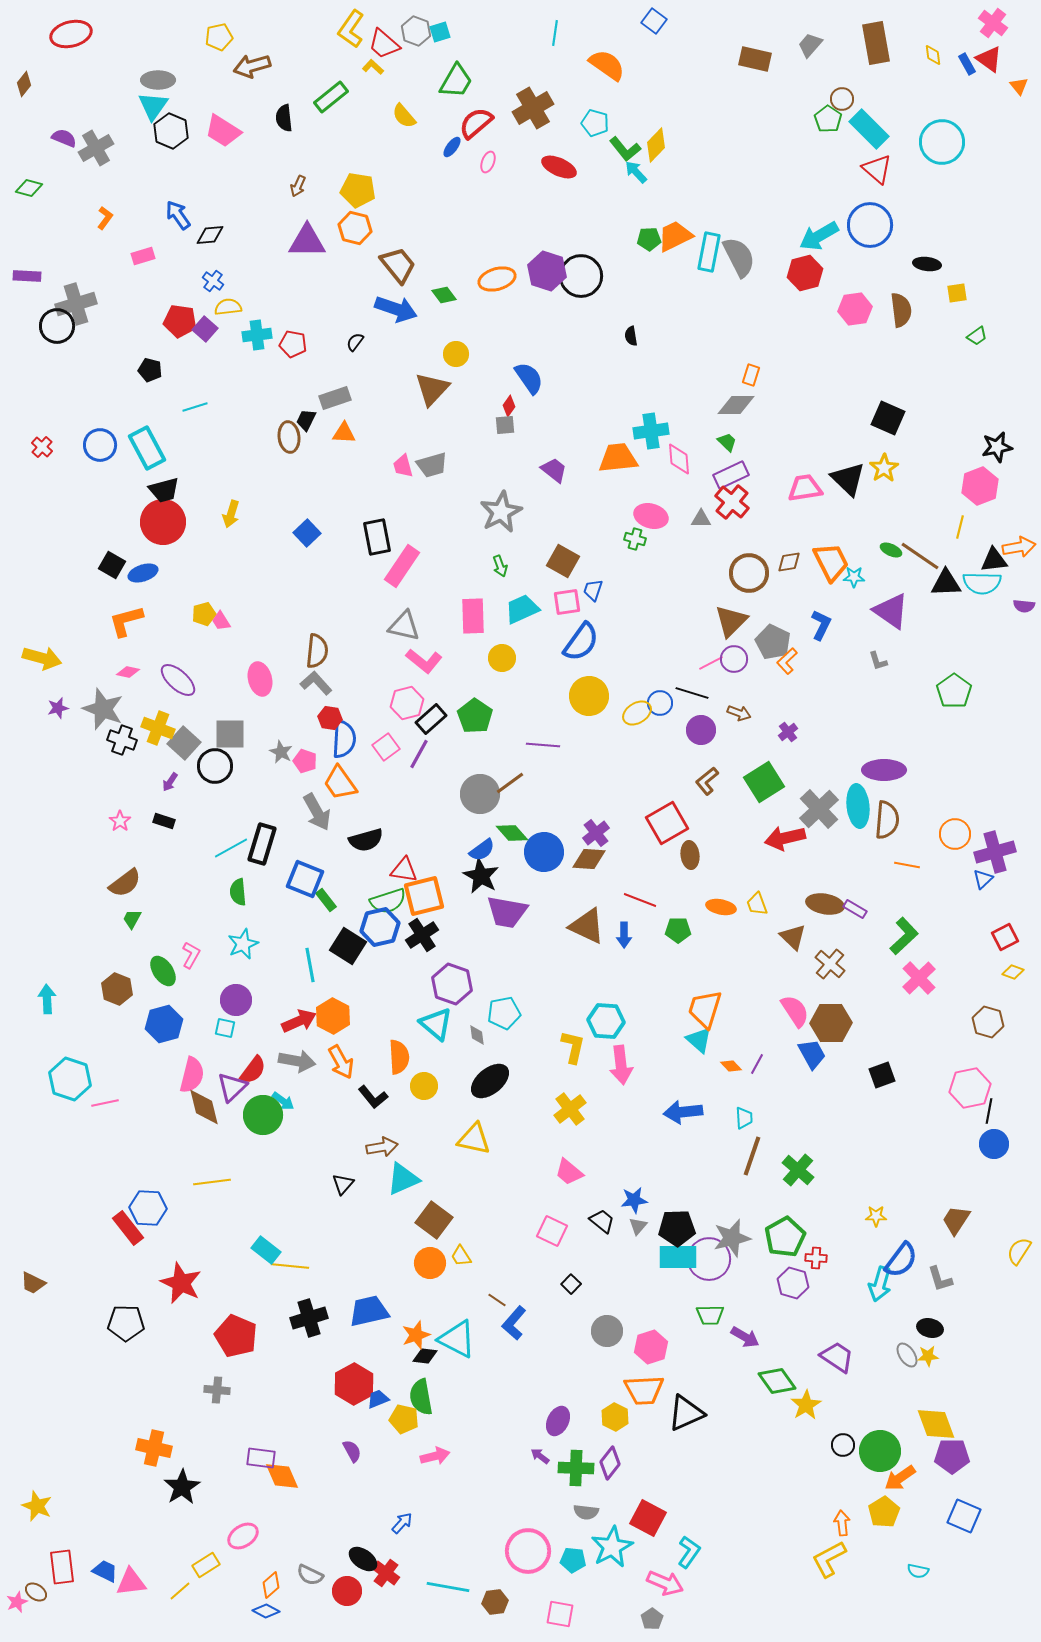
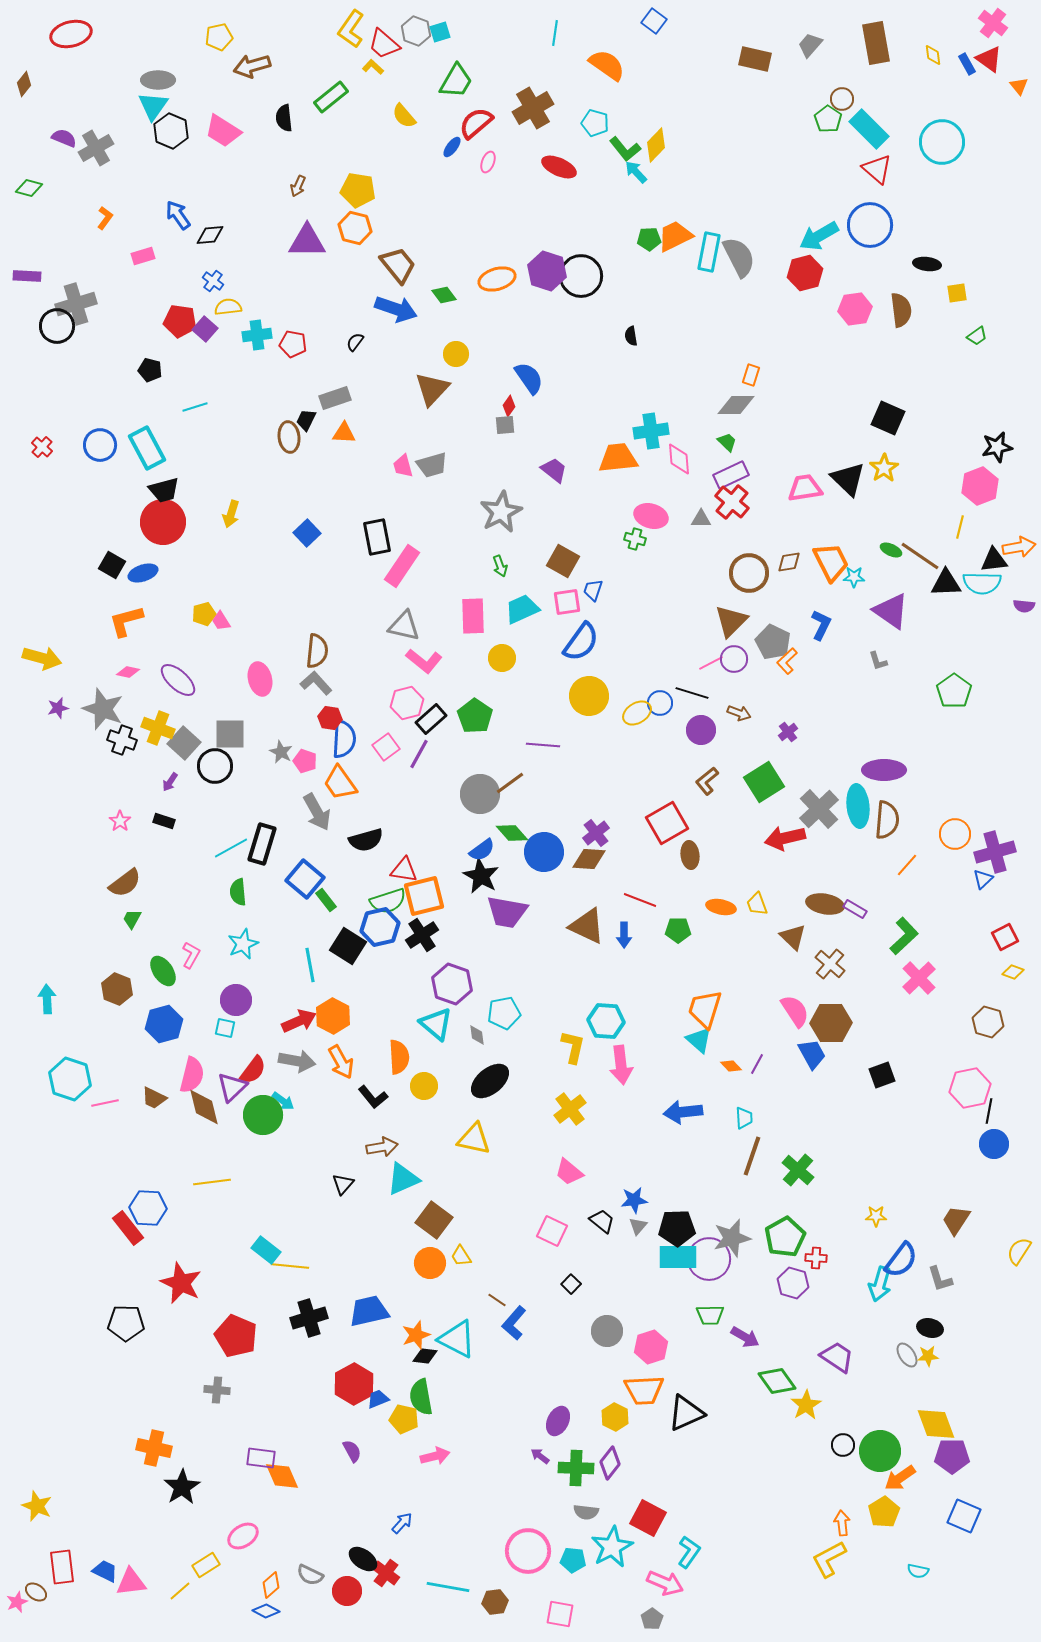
orange line at (907, 865): rotated 60 degrees counterclockwise
blue square at (305, 879): rotated 18 degrees clockwise
brown trapezoid at (33, 1283): moved 121 px right, 185 px up
